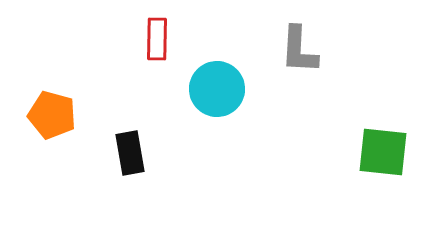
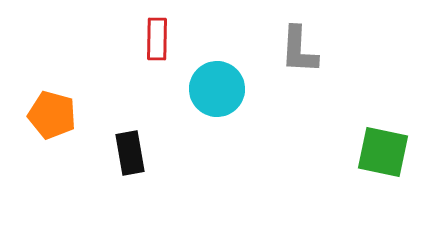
green square: rotated 6 degrees clockwise
